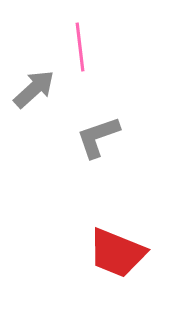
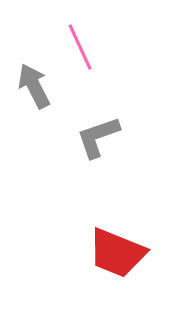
pink line: rotated 18 degrees counterclockwise
gray arrow: moved 3 px up; rotated 75 degrees counterclockwise
